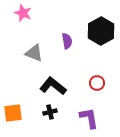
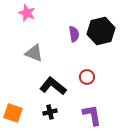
pink star: moved 4 px right
black hexagon: rotated 16 degrees clockwise
purple semicircle: moved 7 px right, 7 px up
red circle: moved 10 px left, 6 px up
orange square: rotated 24 degrees clockwise
purple L-shape: moved 3 px right, 3 px up
